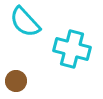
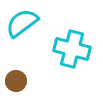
cyan semicircle: moved 3 px left, 1 px down; rotated 96 degrees clockwise
